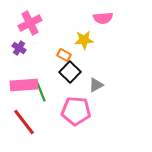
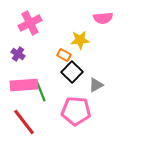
yellow star: moved 4 px left
purple cross: moved 1 px left, 6 px down
black square: moved 2 px right
